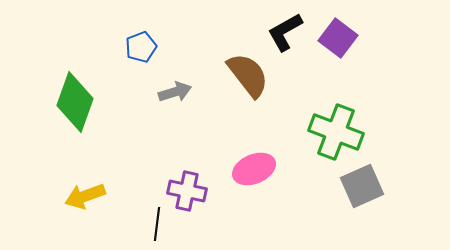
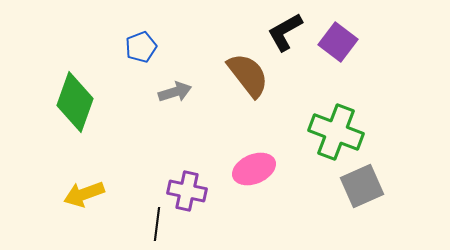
purple square: moved 4 px down
yellow arrow: moved 1 px left, 2 px up
